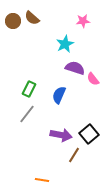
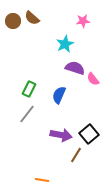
brown line: moved 2 px right
